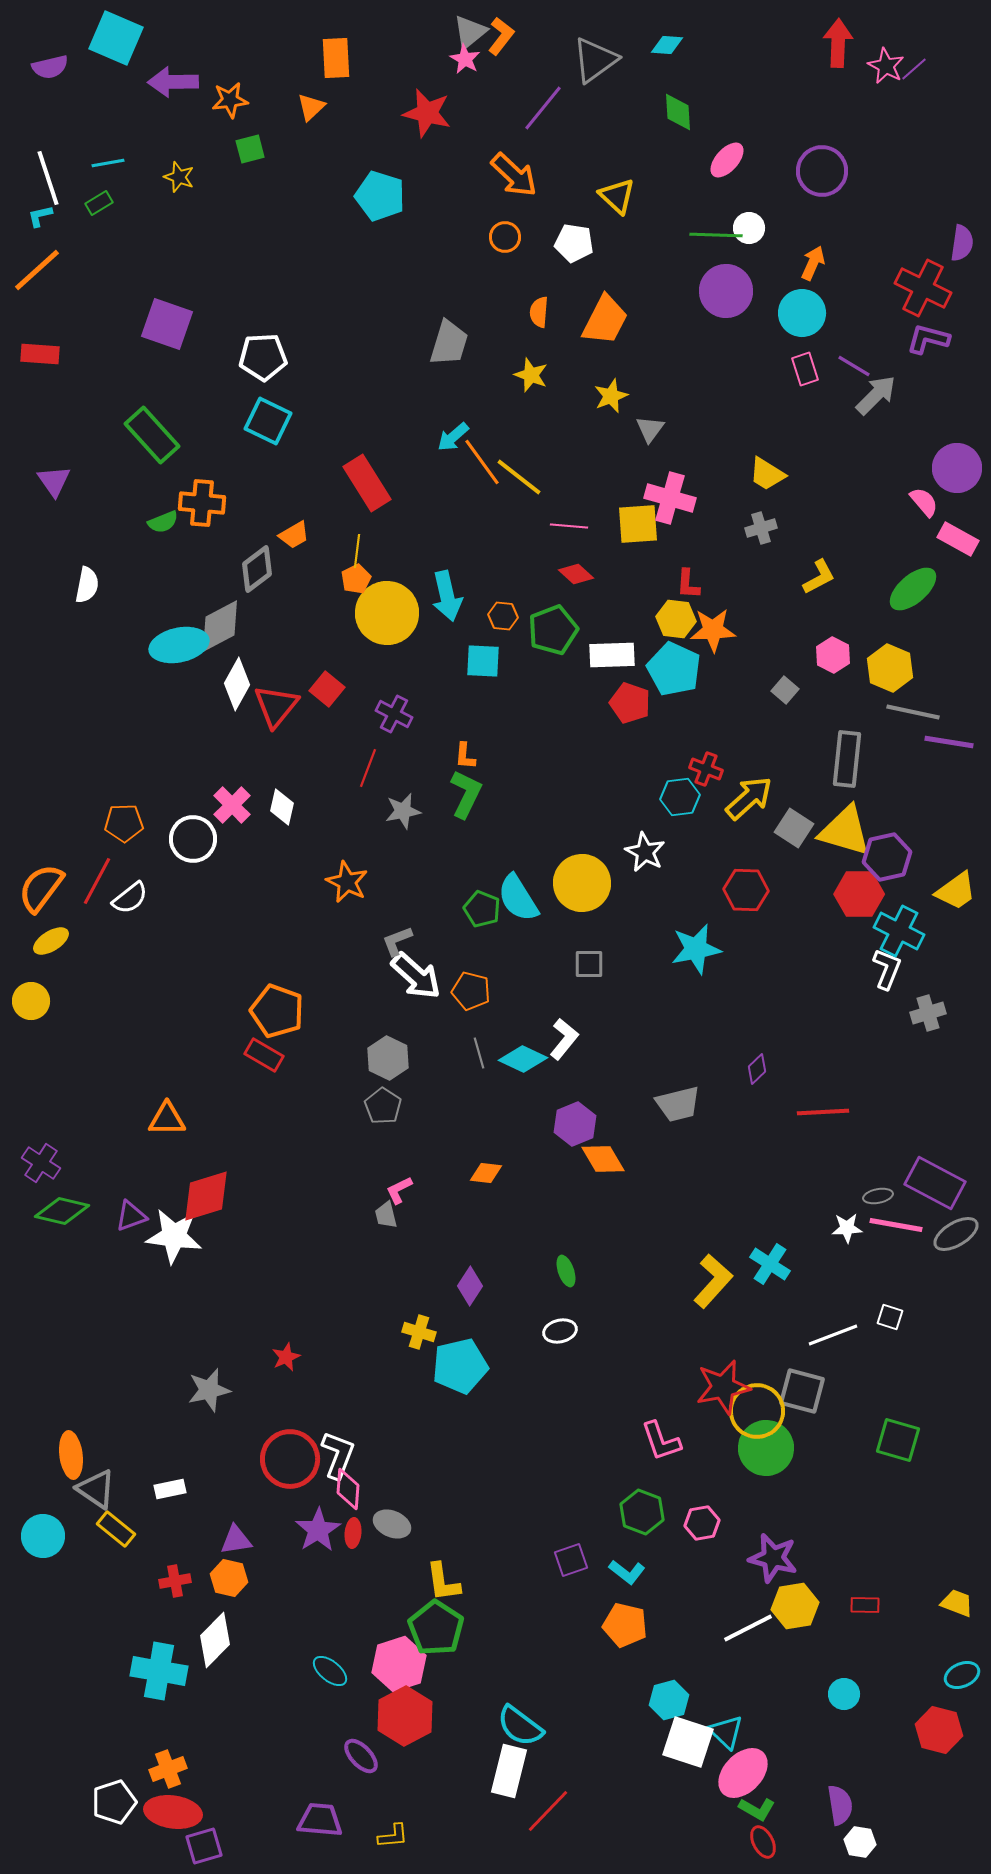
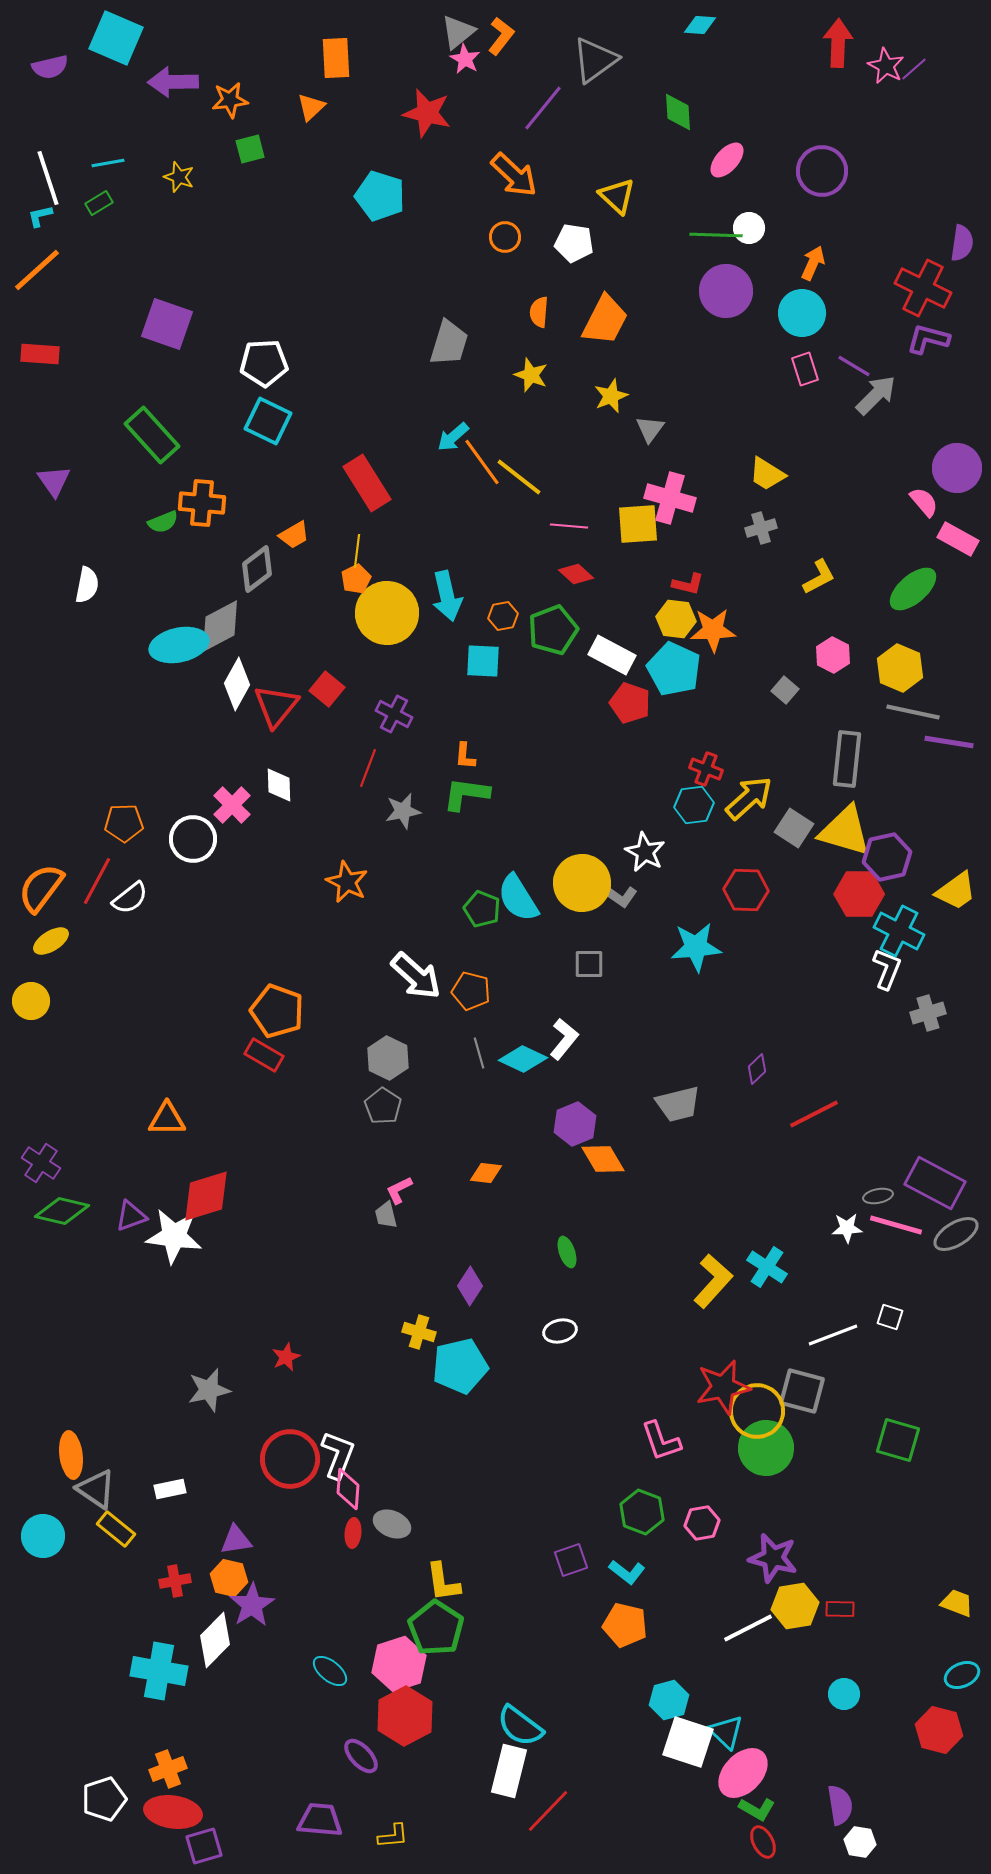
gray triangle at (470, 32): moved 12 px left
cyan diamond at (667, 45): moved 33 px right, 20 px up
white pentagon at (263, 357): moved 1 px right, 6 px down
red L-shape at (688, 584): rotated 80 degrees counterclockwise
orange hexagon at (503, 616): rotated 16 degrees counterclockwise
white rectangle at (612, 655): rotated 30 degrees clockwise
yellow hexagon at (890, 668): moved 10 px right
green L-shape at (466, 794): rotated 108 degrees counterclockwise
cyan hexagon at (680, 797): moved 14 px right, 8 px down
white diamond at (282, 807): moved 3 px left, 22 px up; rotated 15 degrees counterclockwise
gray L-shape at (397, 941): moved 223 px right, 45 px up; rotated 124 degrees counterclockwise
cyan star at (696, 949): moved 2 px up; rotated 6 degrees clockwise
red line at (823, 1112): moved 9 px left, 2 px down; rotated 24 degrees counterclockwise
pink line at (896, 1225): rotated 6 degrees clockwise
cyan cross at (770, 1264): moved 3 px left, 3 px down
green ellipse at (566, 1271): moved 1 px right, 19 px up
purple star at (318, 1530): moved 66 px left, 75 px down
red rectangle at (865, 1605): moved 25 px left, 4 px down
white pentagon at (114, 1802): moved 10 px left, 3 px up
